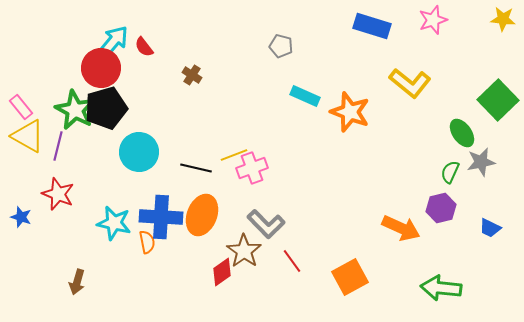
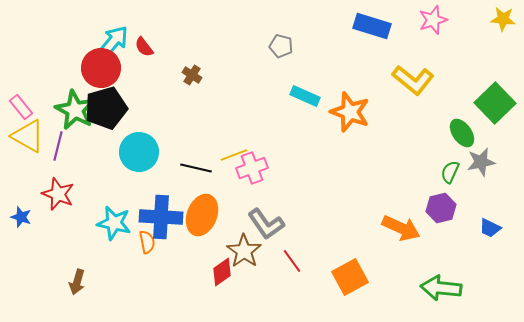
yellow L-shape: moved 3 px right, 3 px up
green square: moved 3 px left, 3 px down
gray L-shape: rotated 9 degrees clockwise
